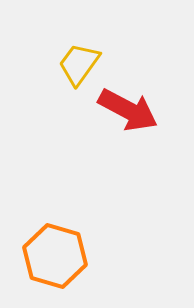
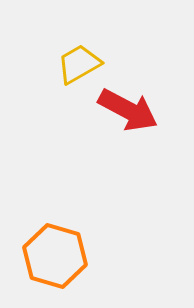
yellow trapezoid: rotated 24 degrees clockwise
